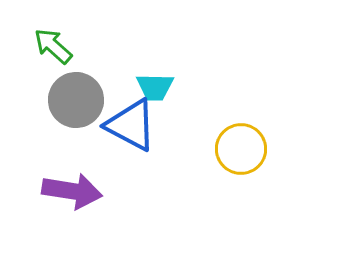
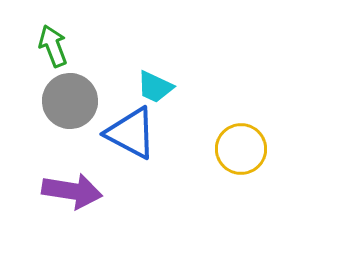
green arrow: rotated 27 degrees clockwise
cyan trapezoid: rotated 24 degrees clockwise
gray circle: moved 6 px left, 1 px down
blue triangle: moved 8 px down
